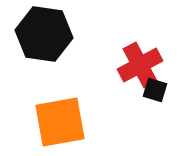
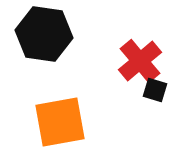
red cross: moved 4 px up; rotated 12 degrees counterclockwise
